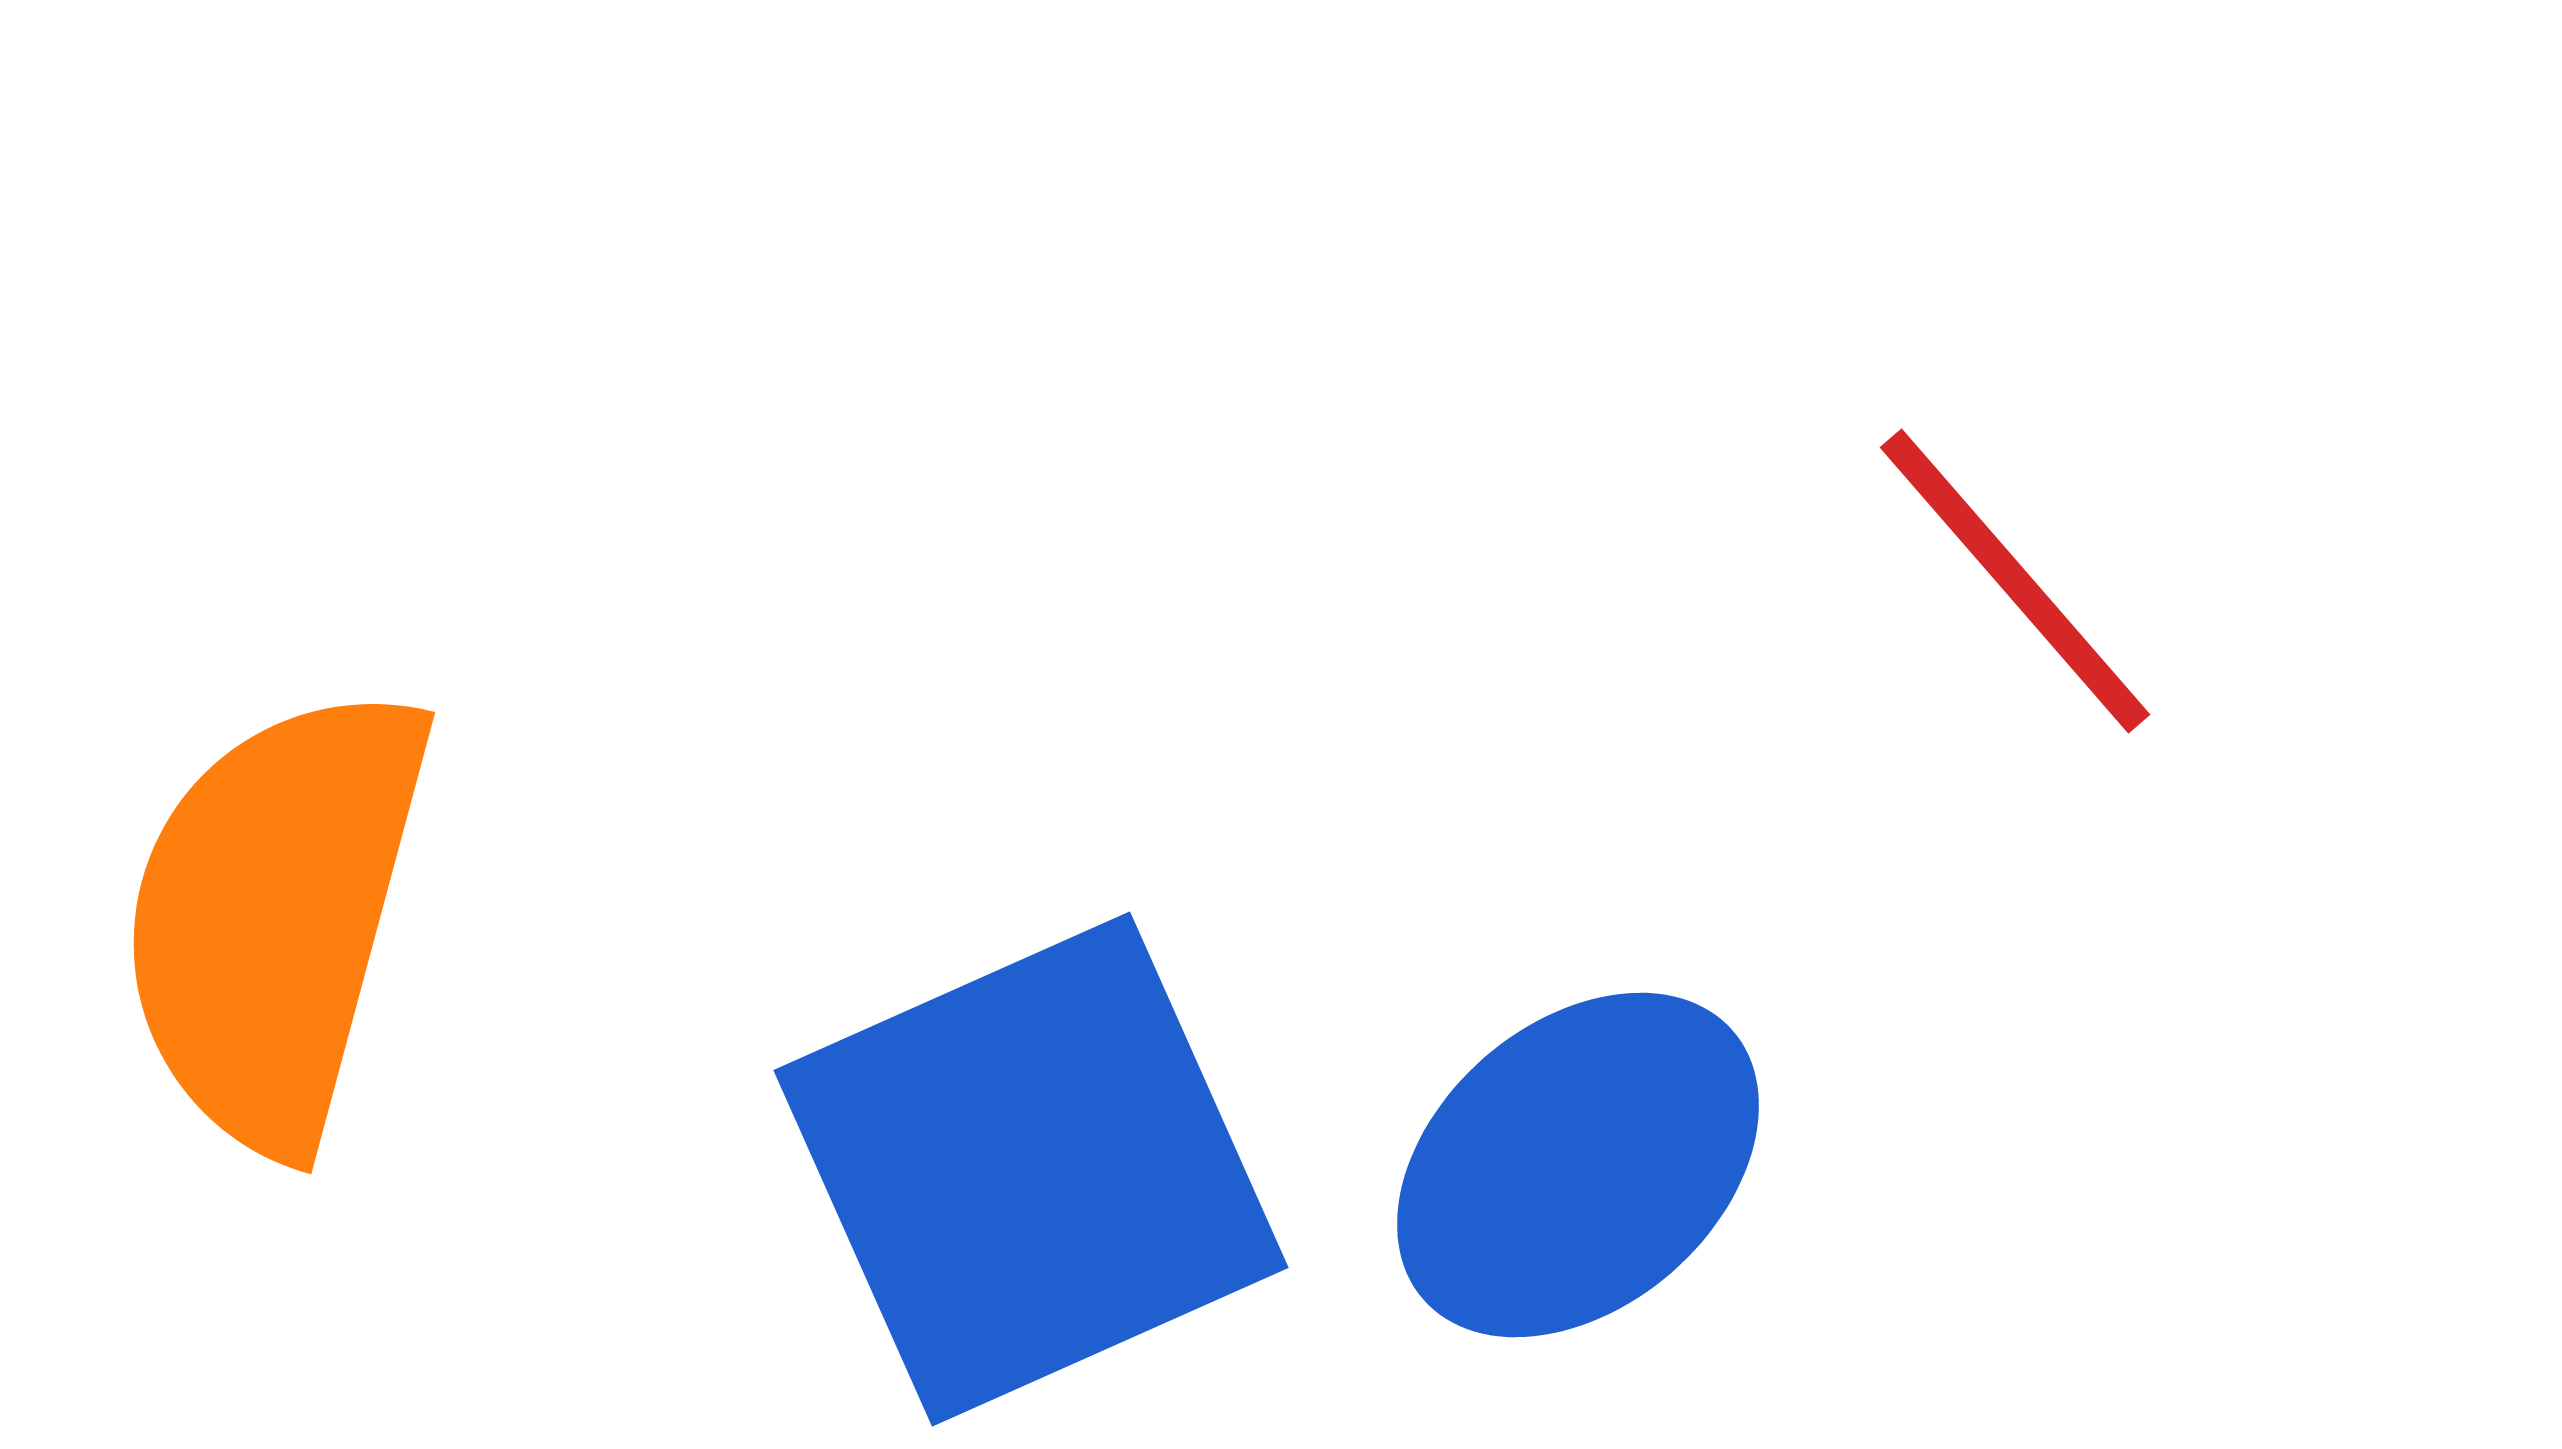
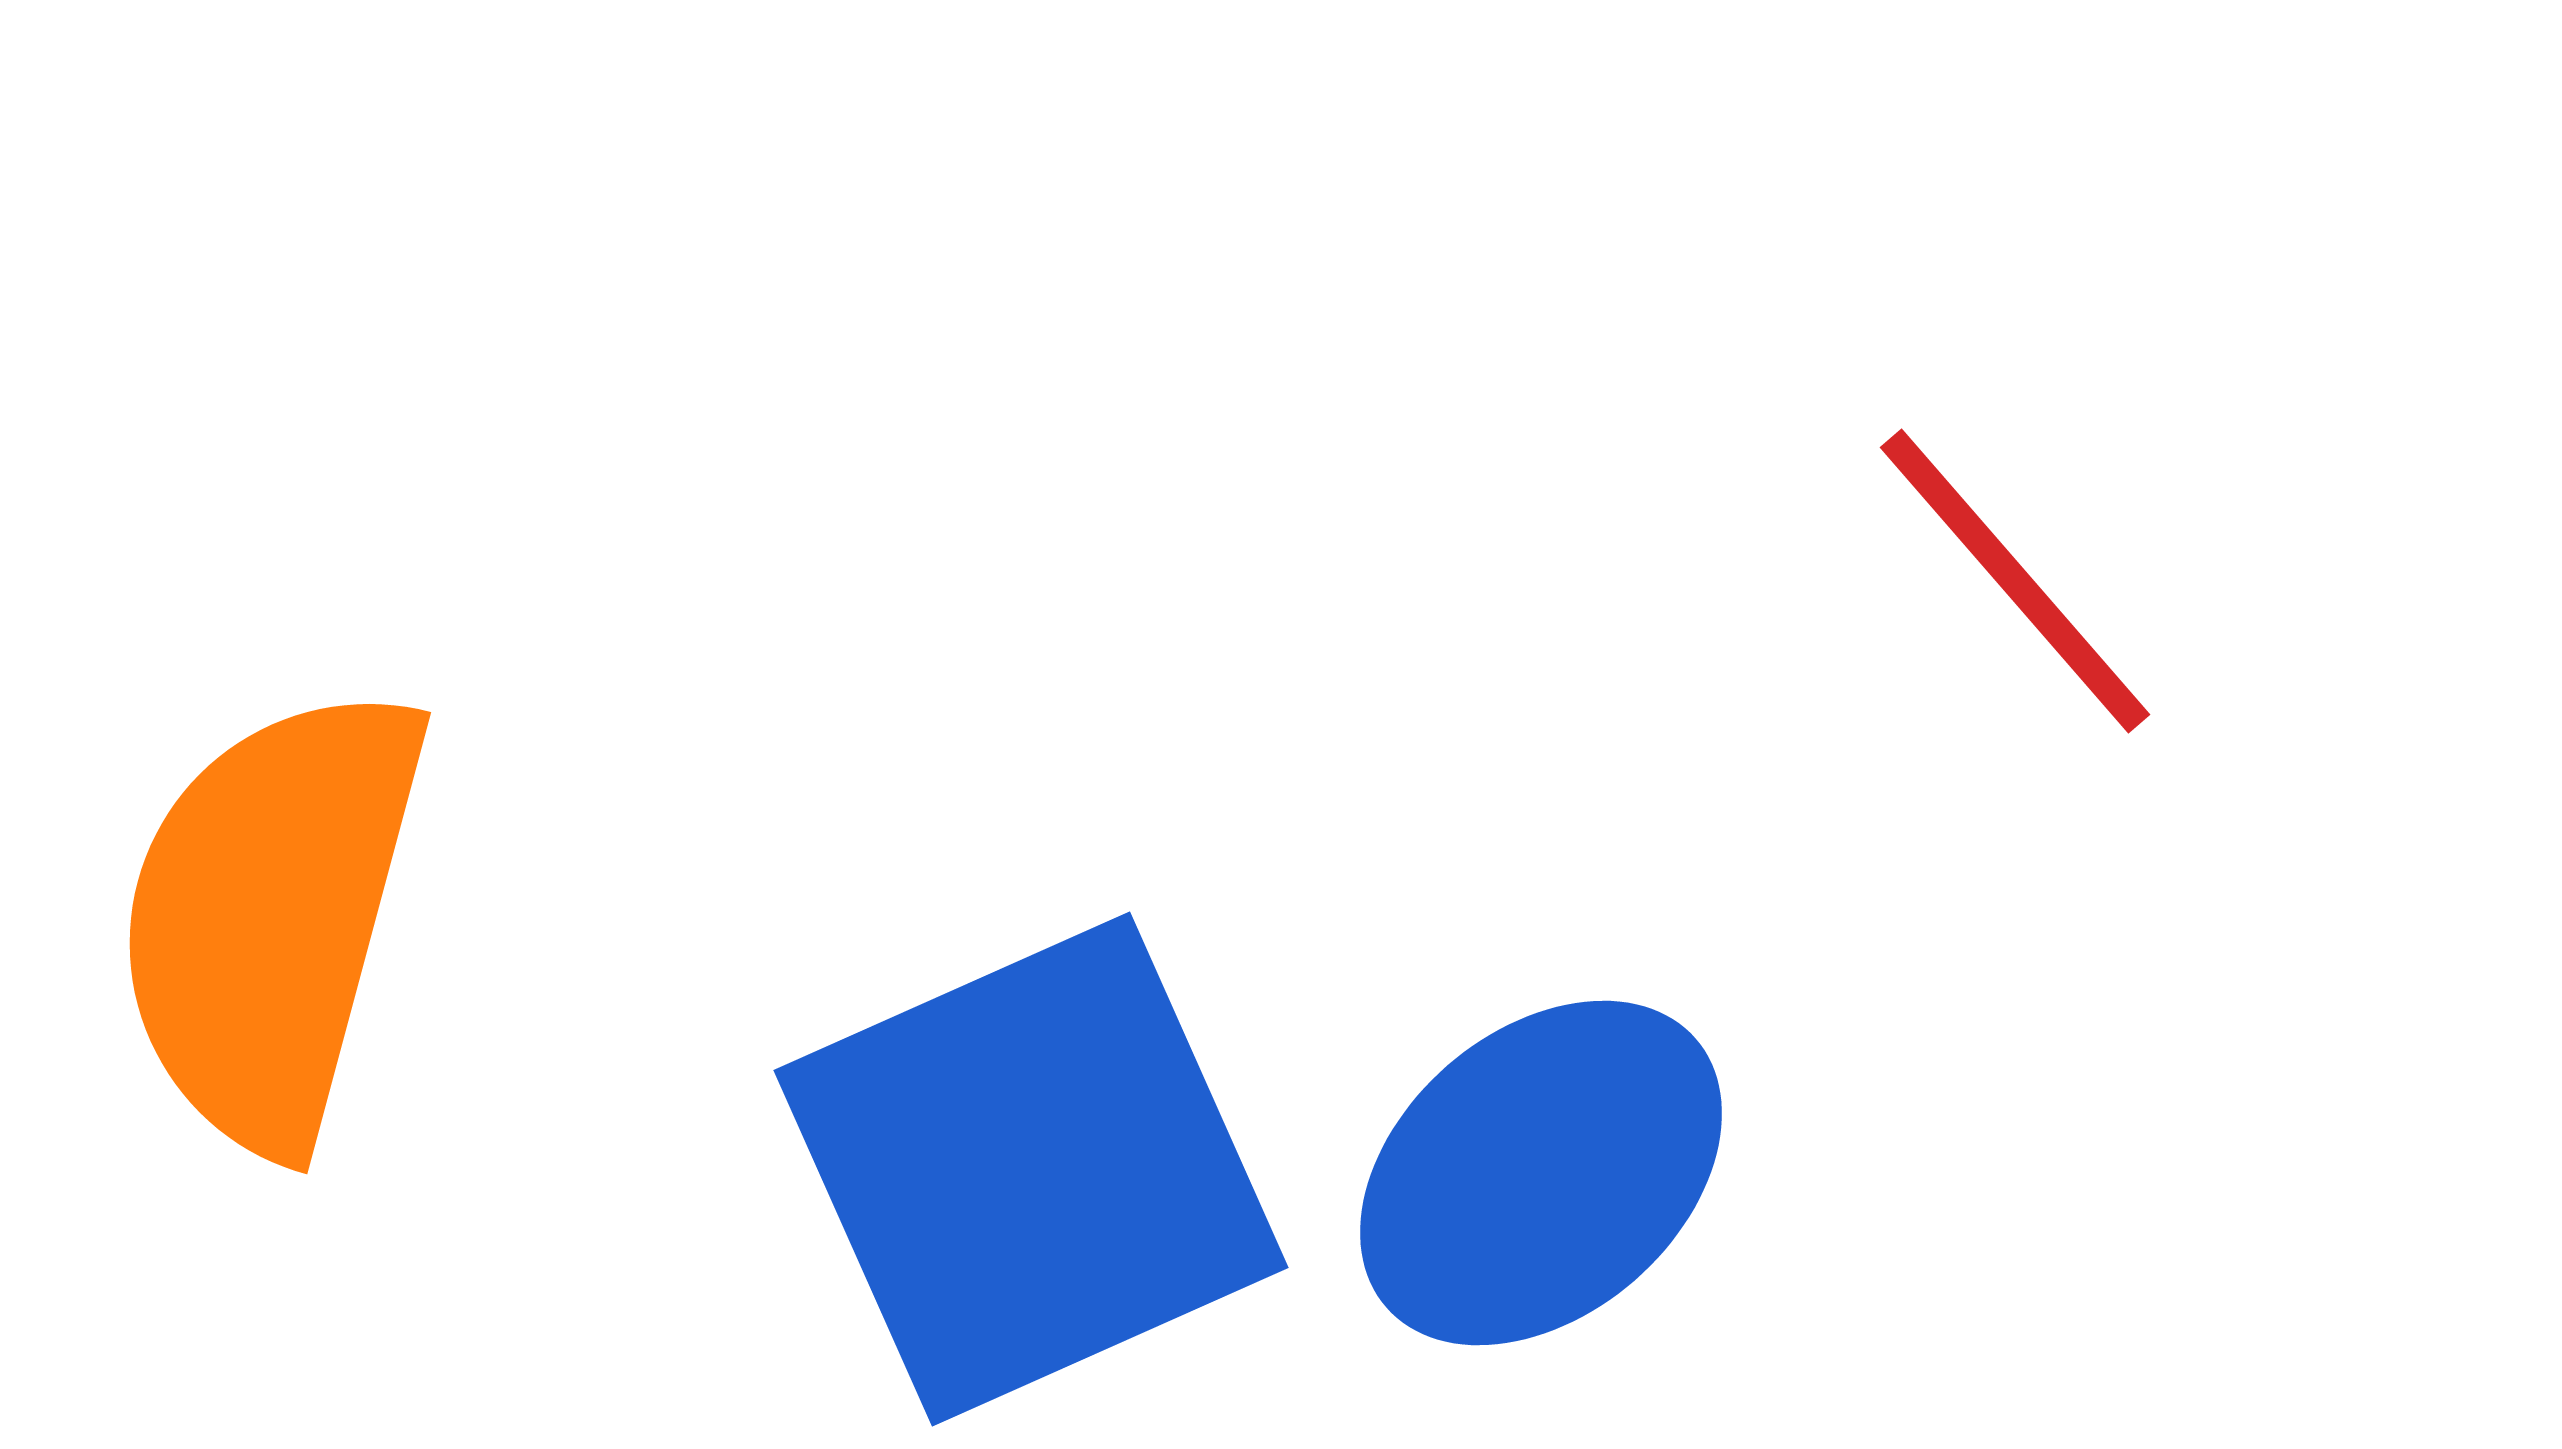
orange semicircle: moved 4 px left
blue ellipse: moved 37 px left, 8 px down
